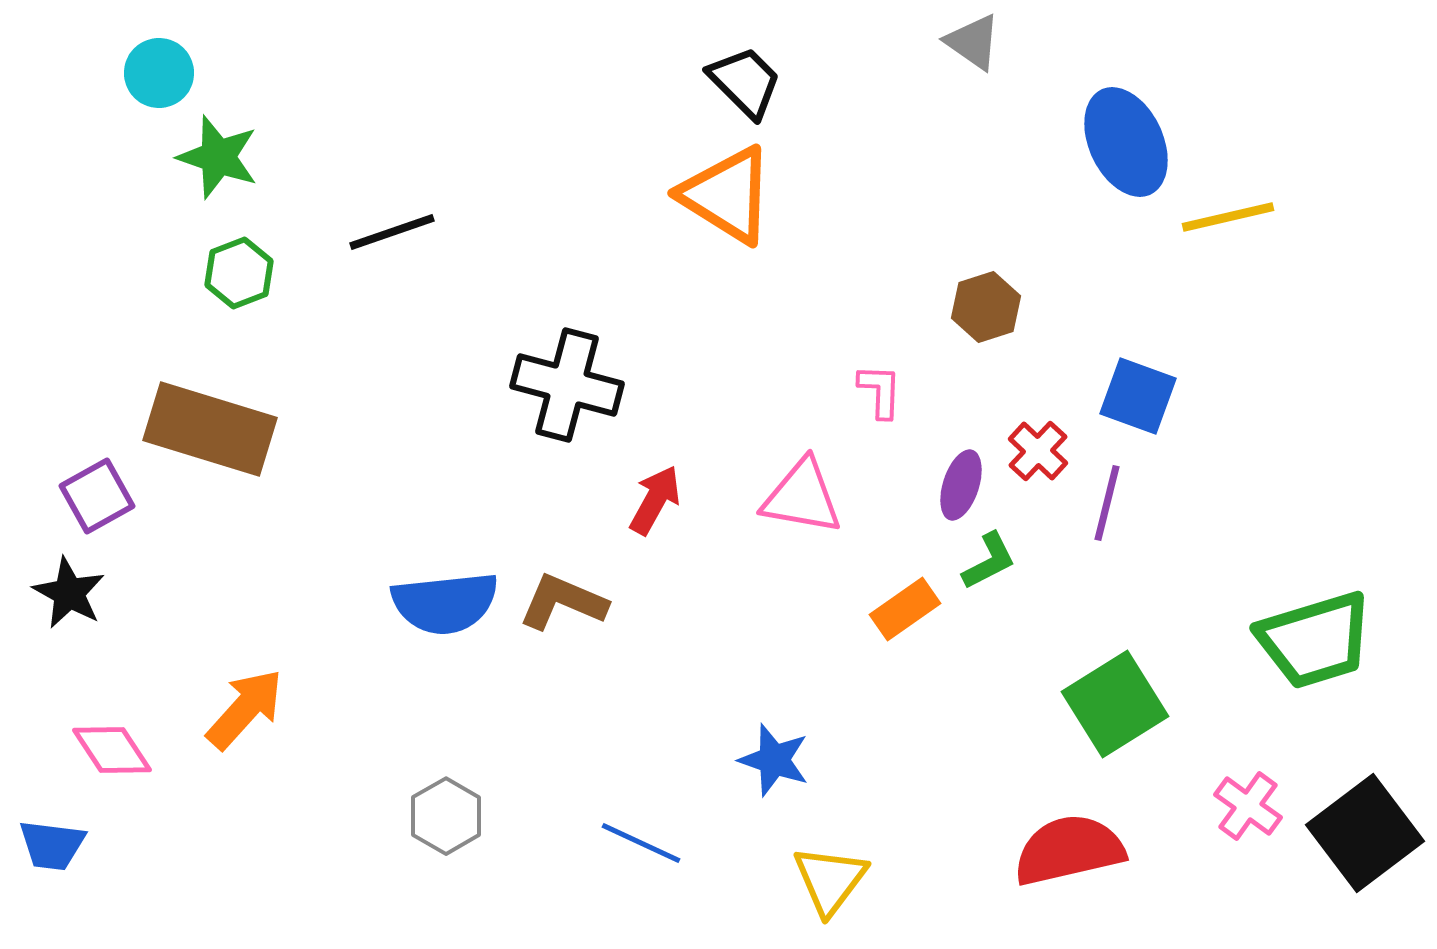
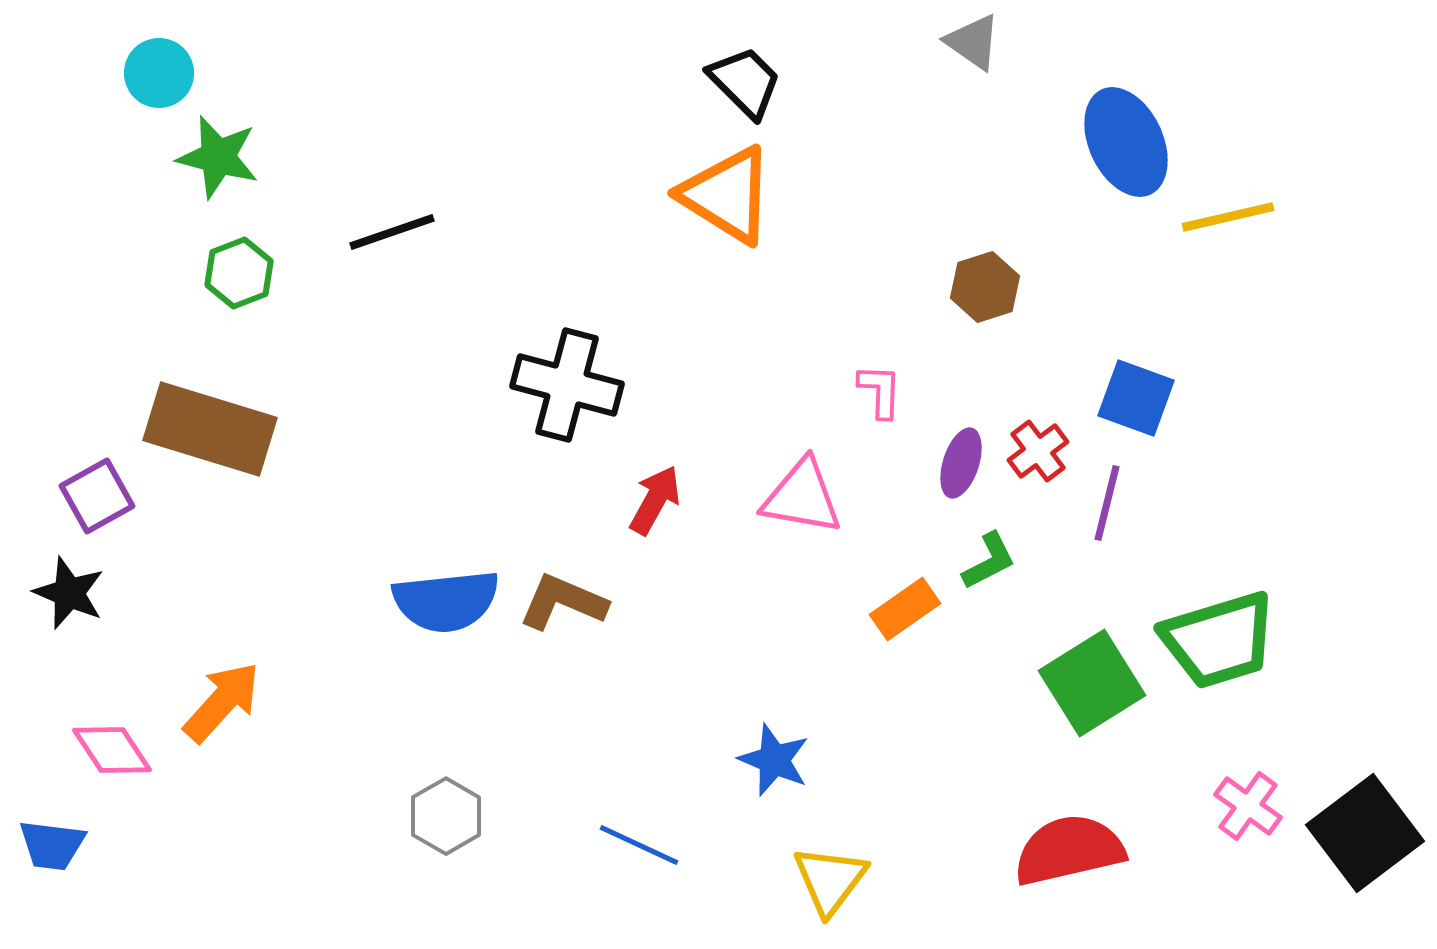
green star: rotated 4 degrees counterclockwise
brown hexagon: moved 1 px left, 20 px up
blue square: moved 2 px left, 2 px down
red cross: rotated 10 degrees clockwise
purple ellipse: moved 22 px up
black star: rotated 6 degrees counterclockwise
blue semicircle: moved 1 px right, 2 px up
green trapezoid: moved 96 px left
green square: moved 23 px left, 21 px up
orange arrow: moved 23 px left, 7 px up
blue star: rotated 4 degrees clockwise
blue line: moved 2 px left, 2 px down
